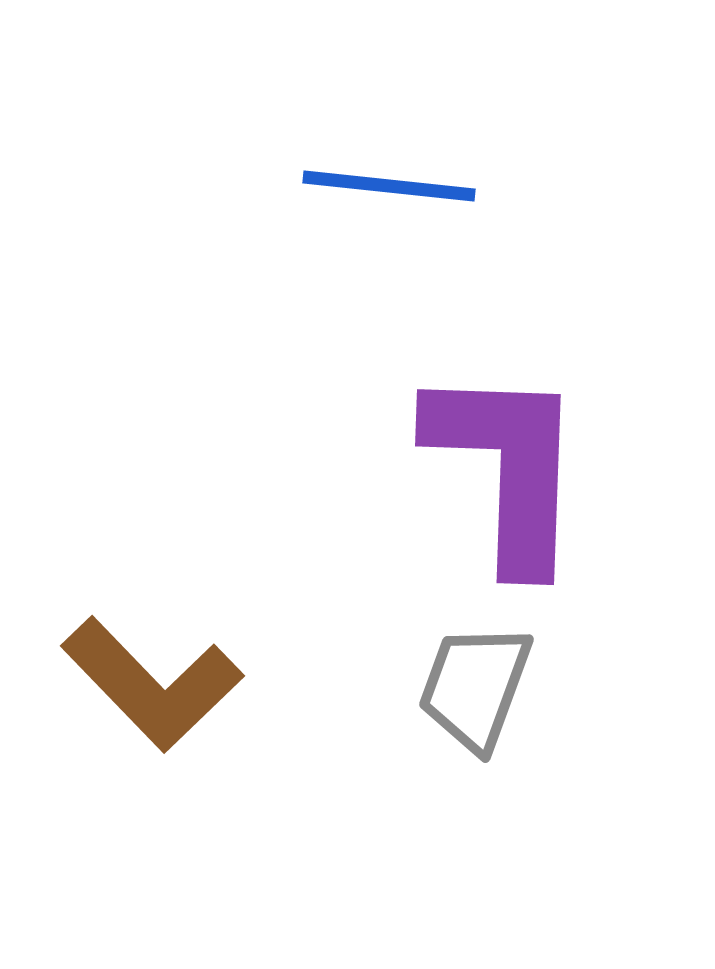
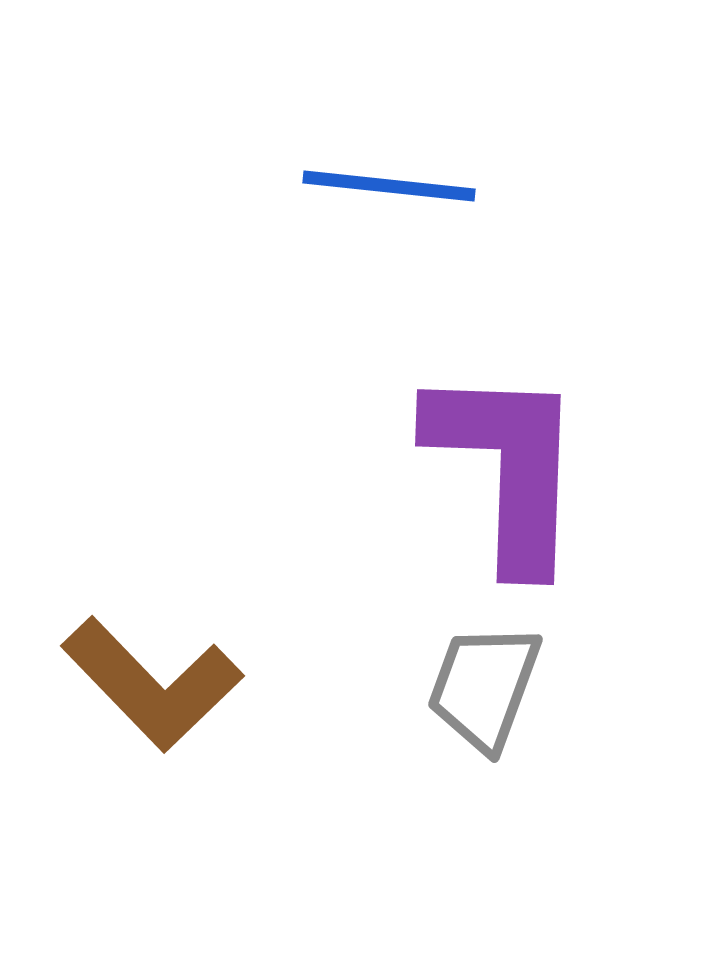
gray trapezoid: moved 9 px right
